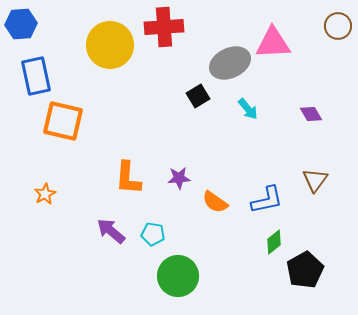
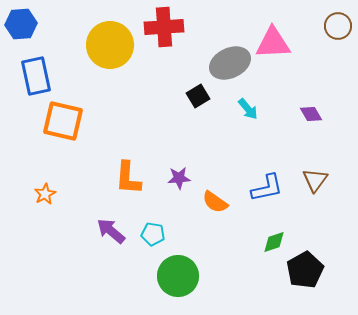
blue L-shape: moved 12 px up
green diamond: rotated 20 degrees clockwise
